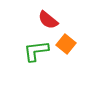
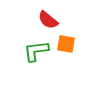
orange square: rotated 30 degrees counterclockwise
